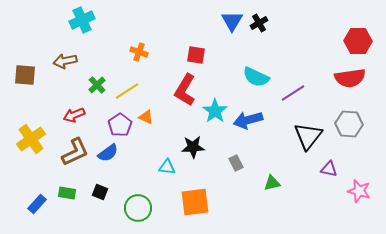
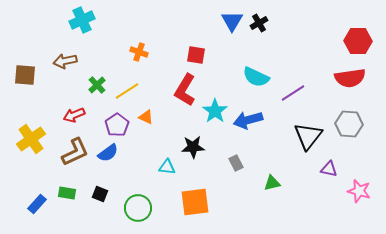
purple pentagon: moved 3 px left
black square: moved 2 px down
